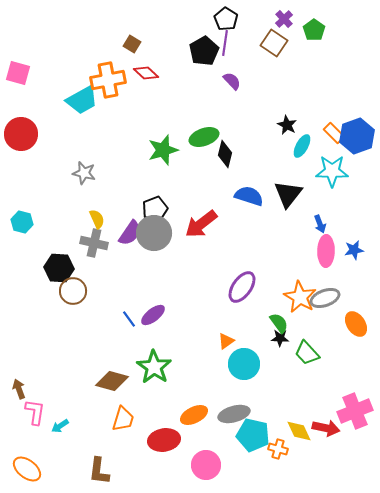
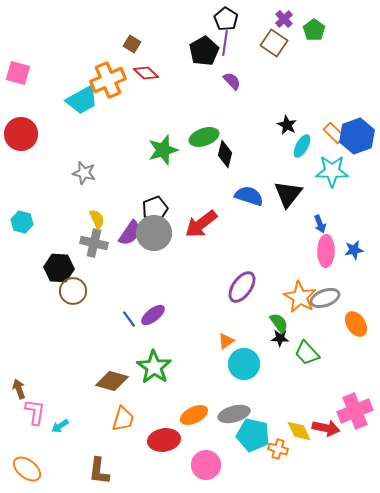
orange cross at (108, 80): rotated 12 degrees counterclockwise
